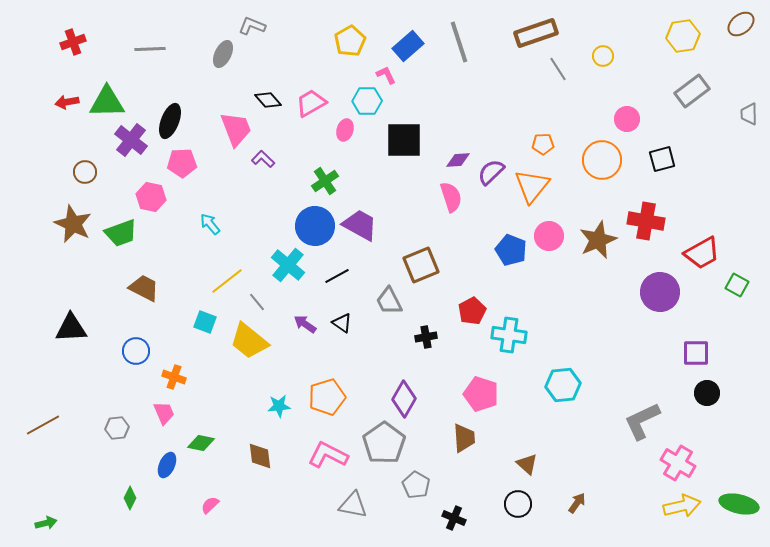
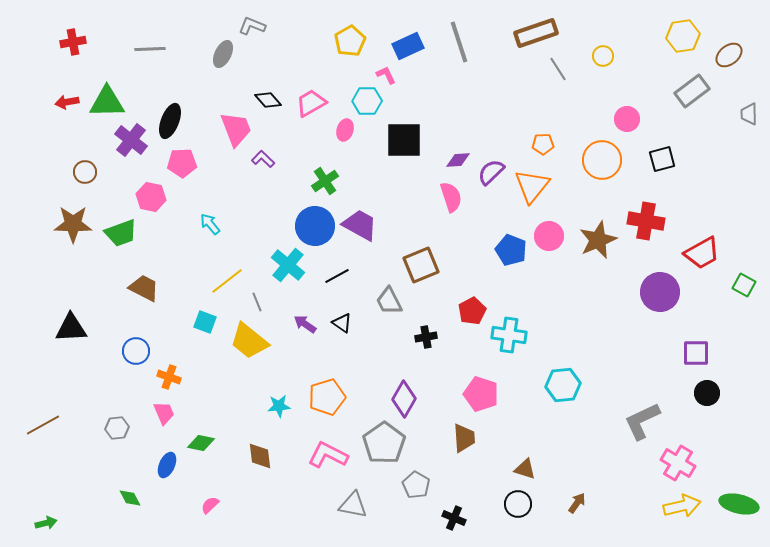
brown ellipse at (741, 24): moved 12 px left, 31 px down
red cross at (73, 42): rotated 10 degrees clockwise
blue rectangle at (408, 46): rotated 16 degrees clockwise
brown star at (73, 224): rotated 24 degrees counterclockwise
green square at (737, 285): moved 7 px right
gray line at (257, 302): rotated 18 degrees clockwise
orange cross at (174, 377): moved 5 px left
brown triangle at (527, 464): moved 2 px left, 5 px down; rotated 25 degrees counterclockwise
green diamond at (130, 498): rotated 55 degrees counterclockwise
